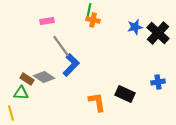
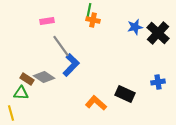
orange L-shape: moved 1 px left, 1 px down; rotated 40 degrees counterclockwise
